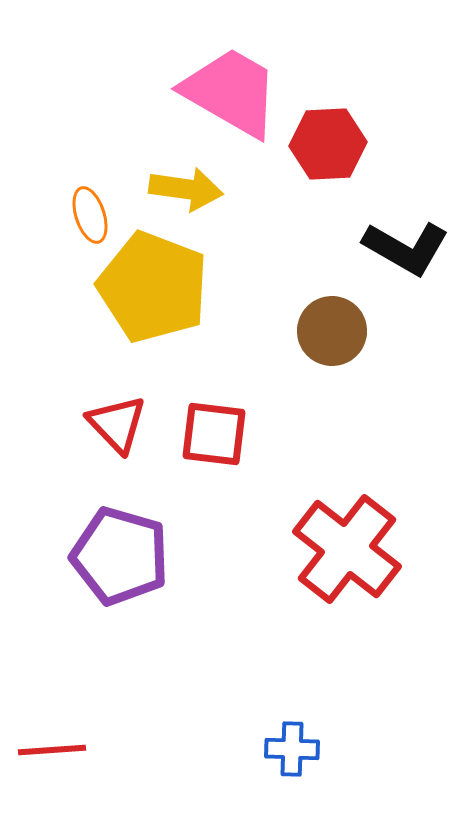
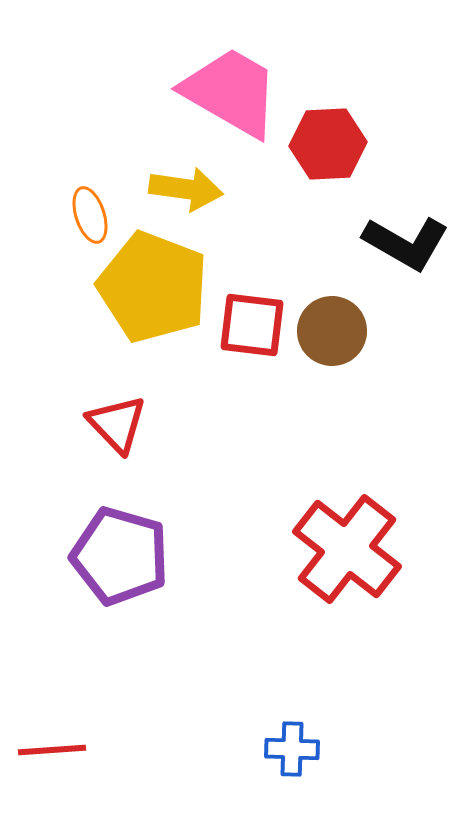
black L-shape: moved 5 px up
red square: moved 38 px right, 109 px up
